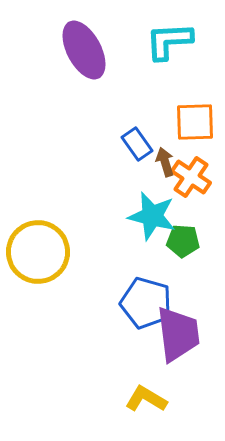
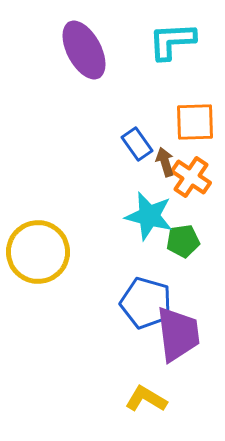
cyan L-shape: moved 3 px right
cyan star: moved 3 px left
green pentagon: rotated 12 degrees counterclockwise
